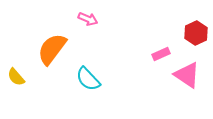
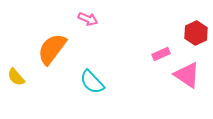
cyan semicircle: moved 4 px right, 3 px down
